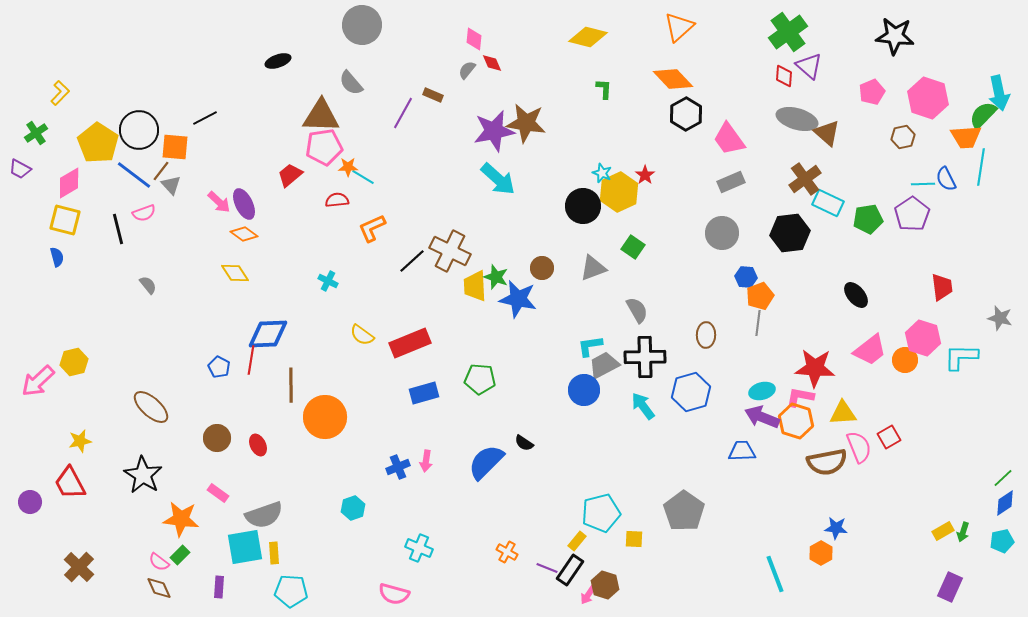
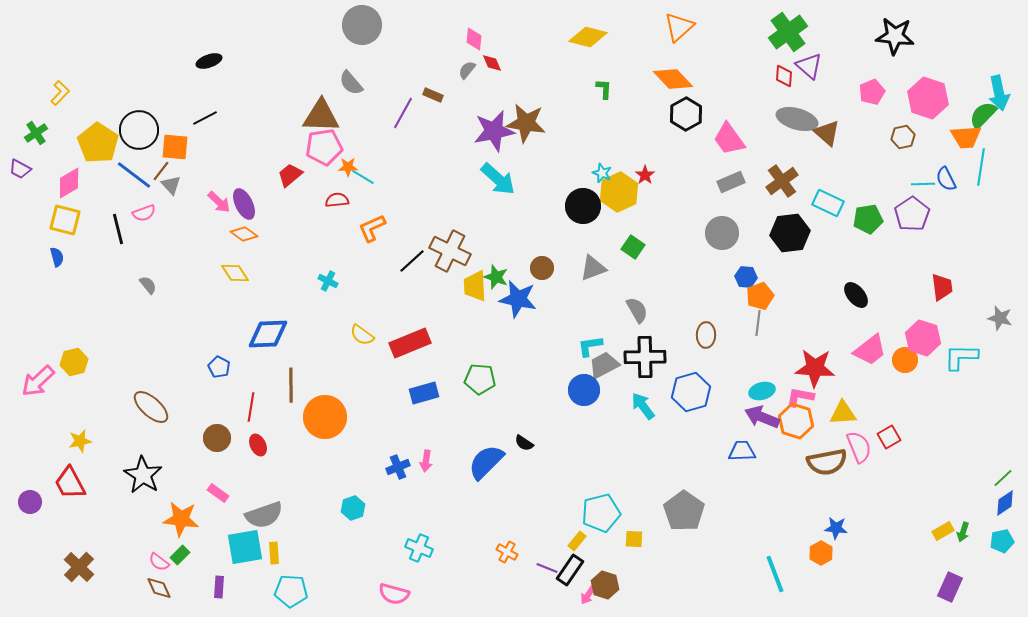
black ellipse at (278, 61): moved 69 px left
brown cross at (805, 179): moved 23 px left, 2 px down
red line at (251, 360): moved 47 px down
